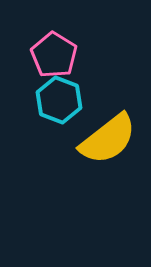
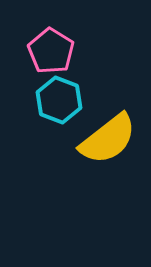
pink pentagon: moved 3 px left, 4 px up
